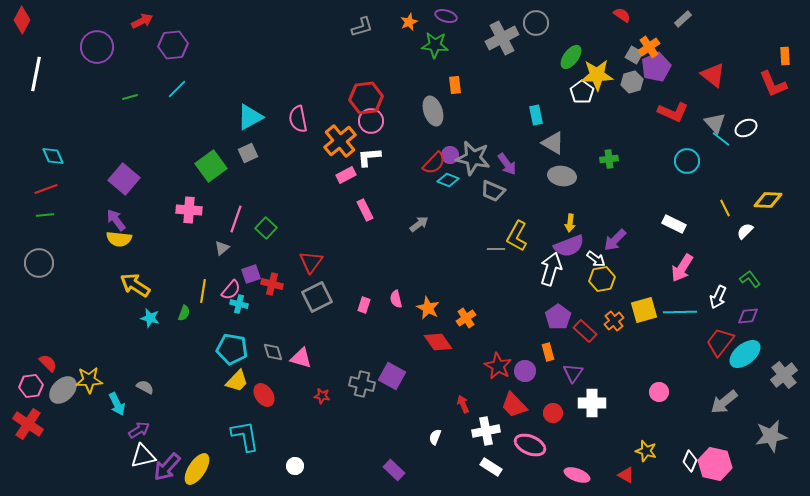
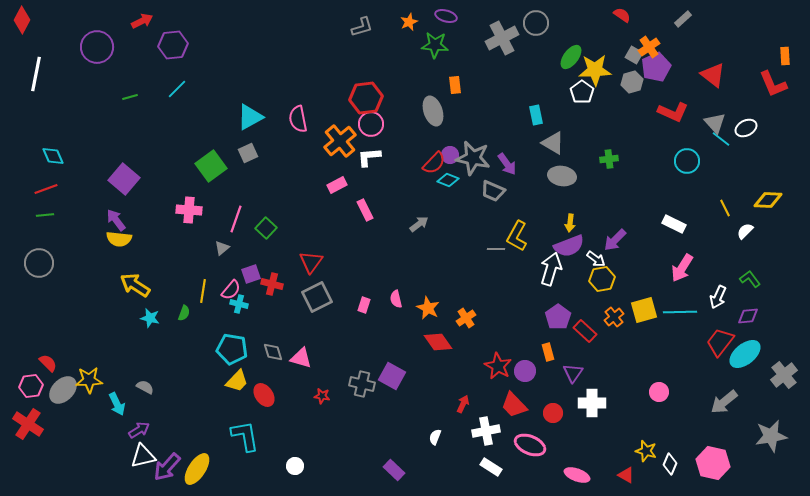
yellow star at (597, 75): moved 2 px left, 5 px up
pink circle at (371, 121): moved 3 px down
pink rectangle at (346, 175): moved 9 px left, 10 px down
orange cross at (614, 321): moved 4 px up
red arrow at (463, 404): rotated 48 degrees clockwise
white diamond at (690, 461): moved 20 px left, 3 px down
pink hexagon at (715, 464): moved 2 px left, 1 px up
